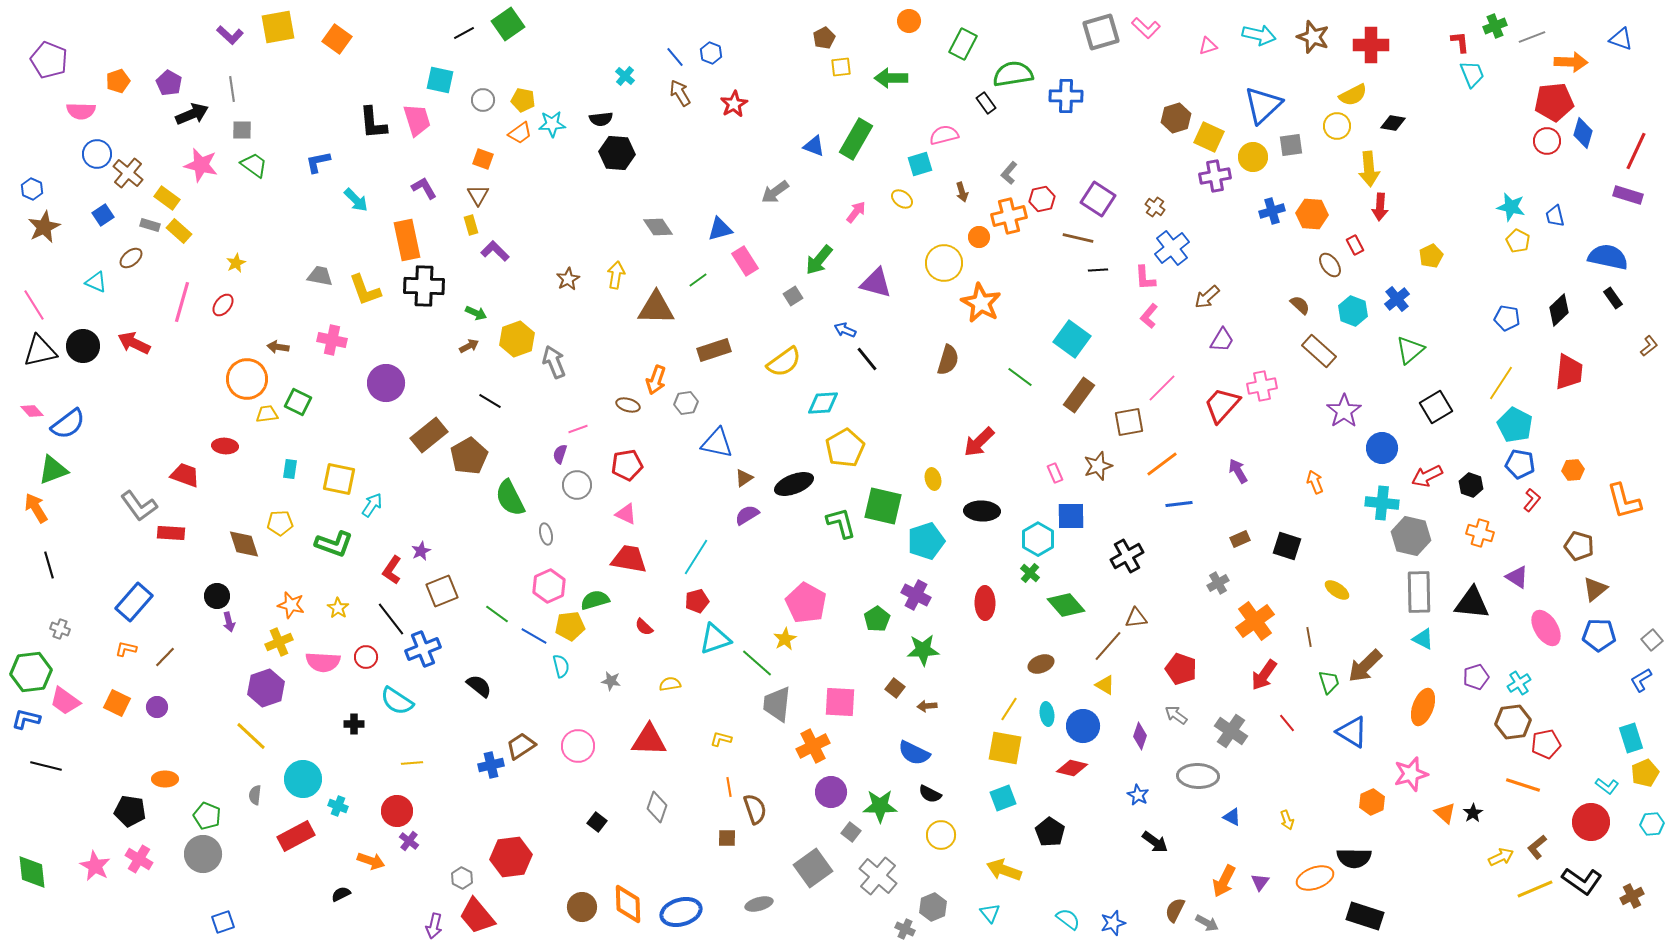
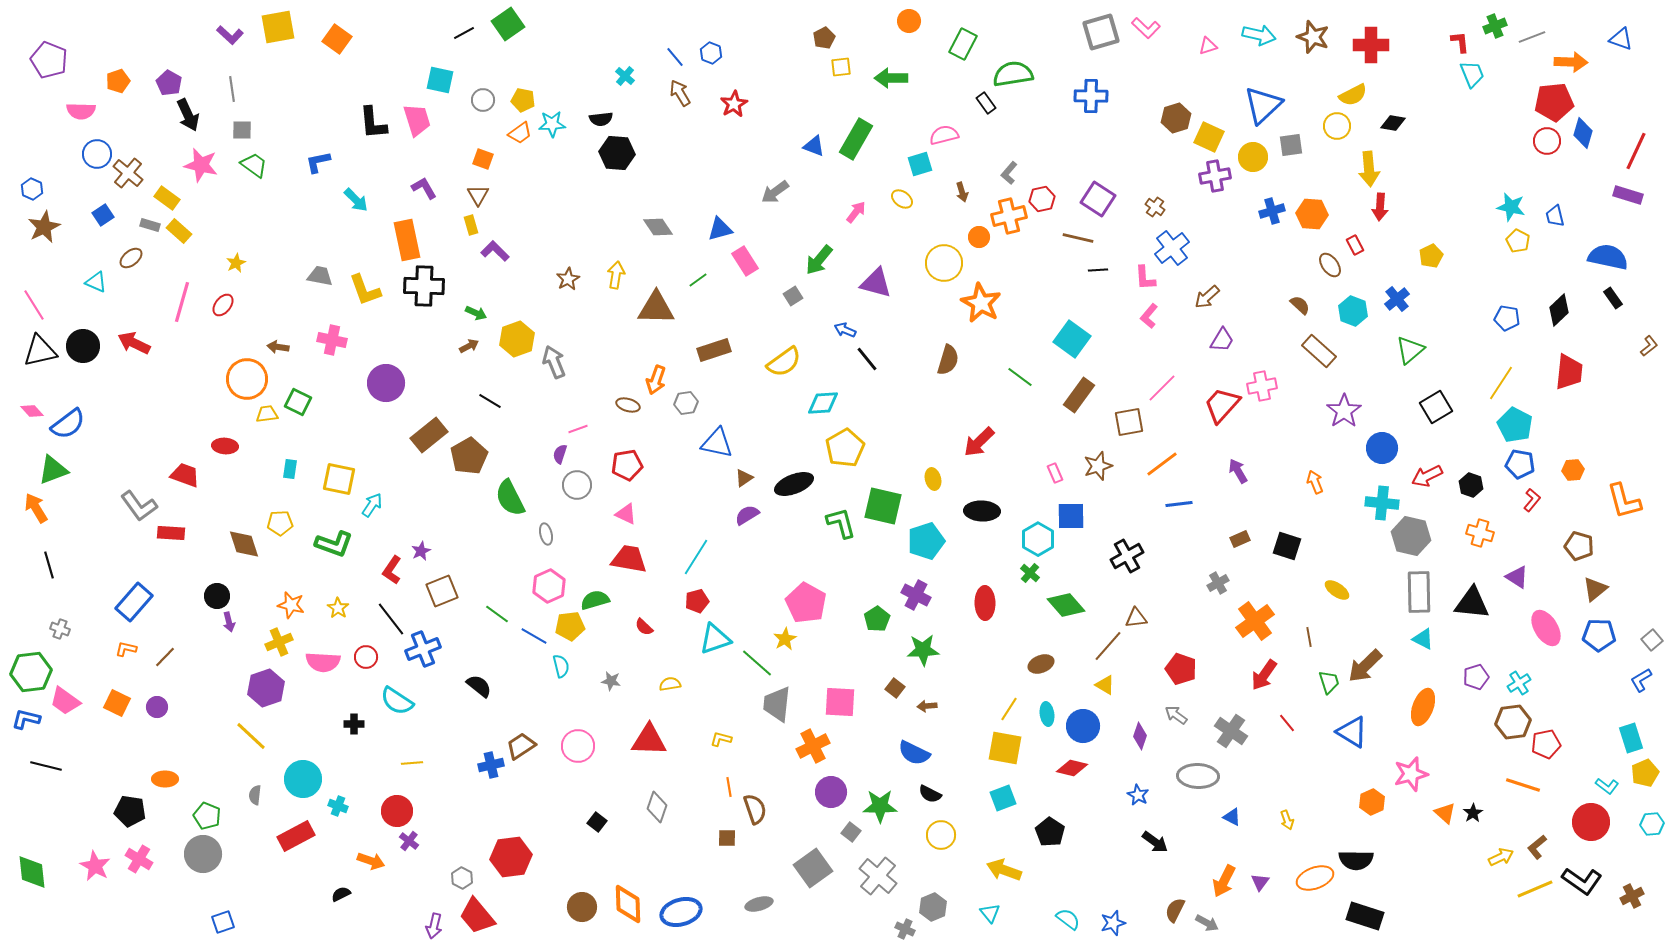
blue cross at (1066, 96): moved 25 px right
black arrow at (192, 114): moved 4 px left, 1 px down; rotated 88 degrees clockwise
black semicircle at (1354, 858): moved 2 px right, 2 px down
